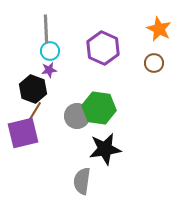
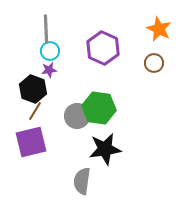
purple square: moved 8 px right, 9 px down
